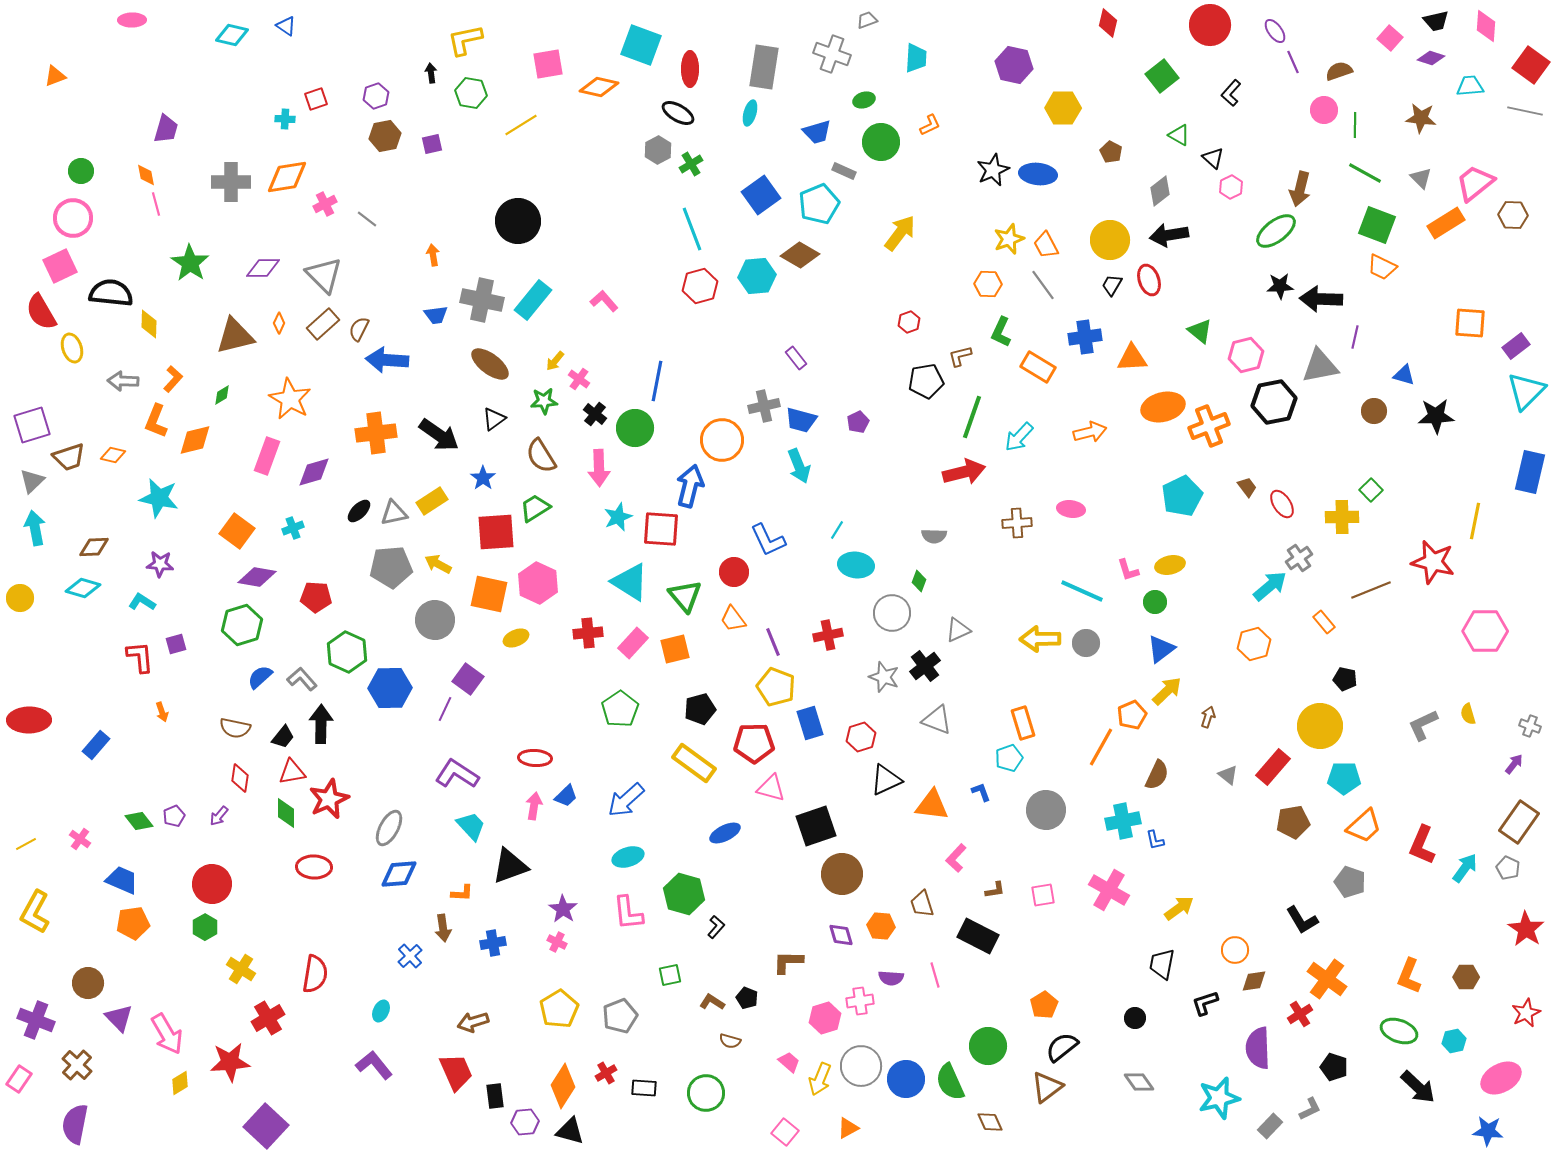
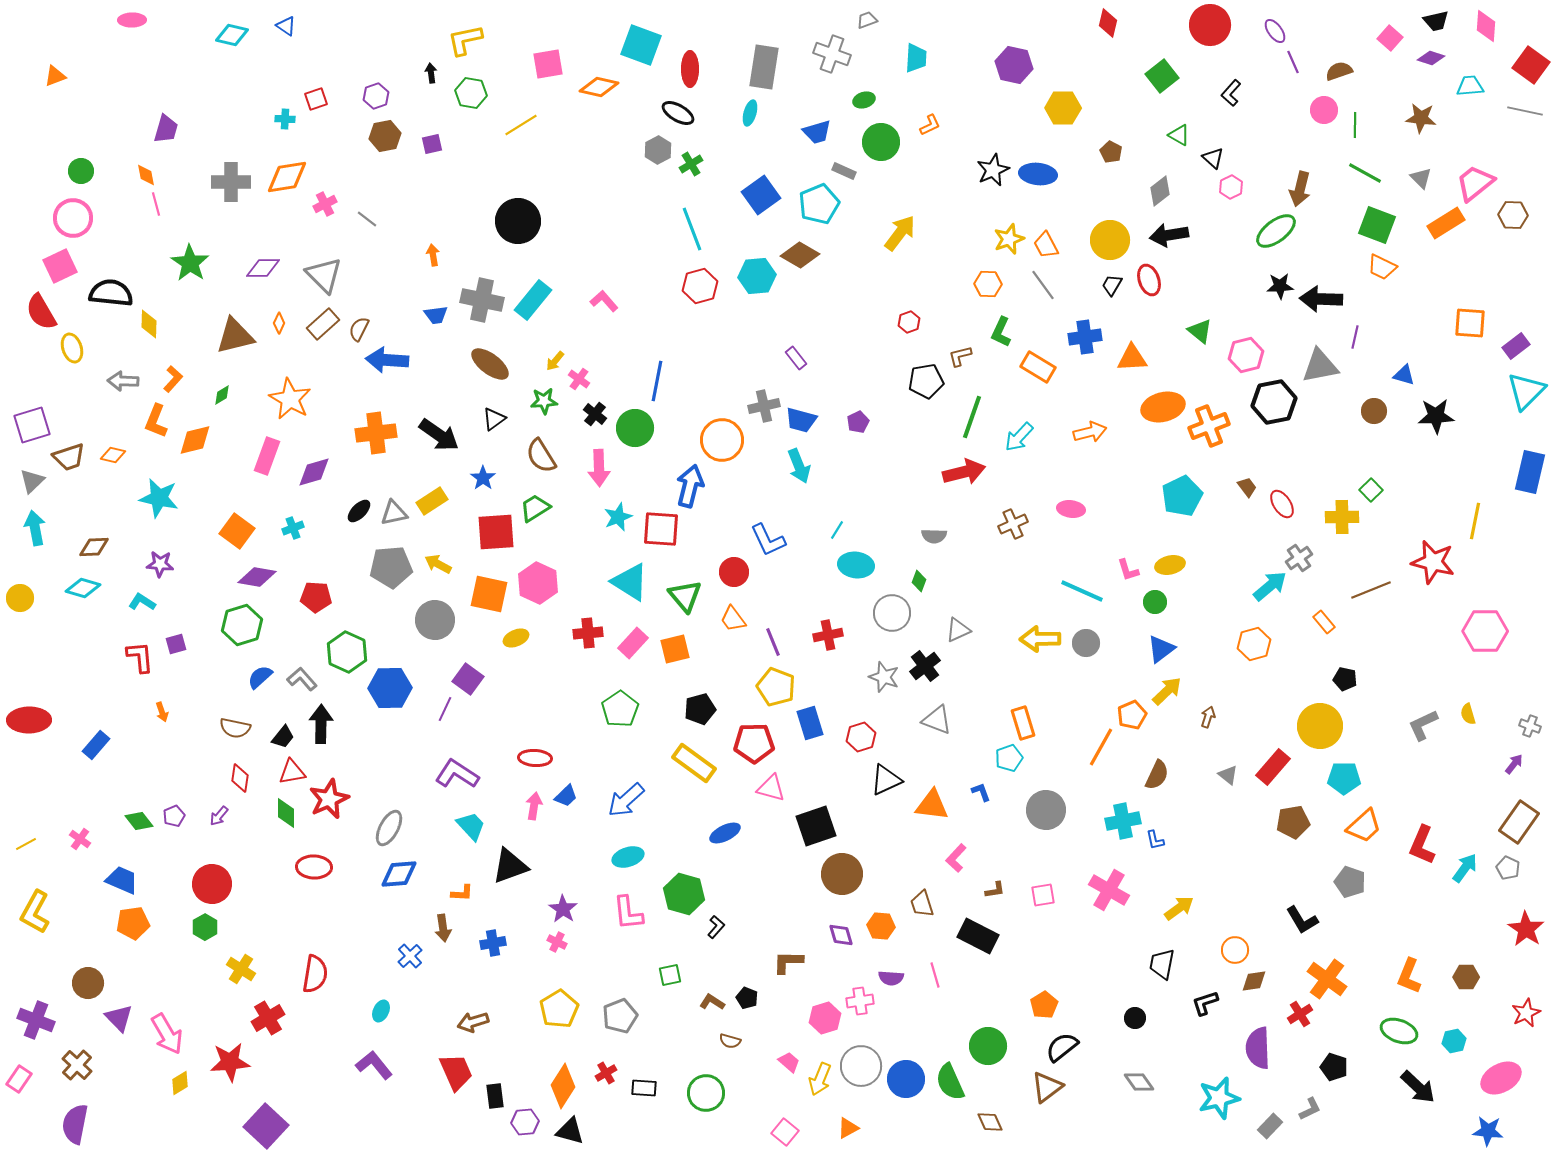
brown cross at (1017, 523): moved 4 px left, 1 px down; rotated 20 degrees counterclockwise
